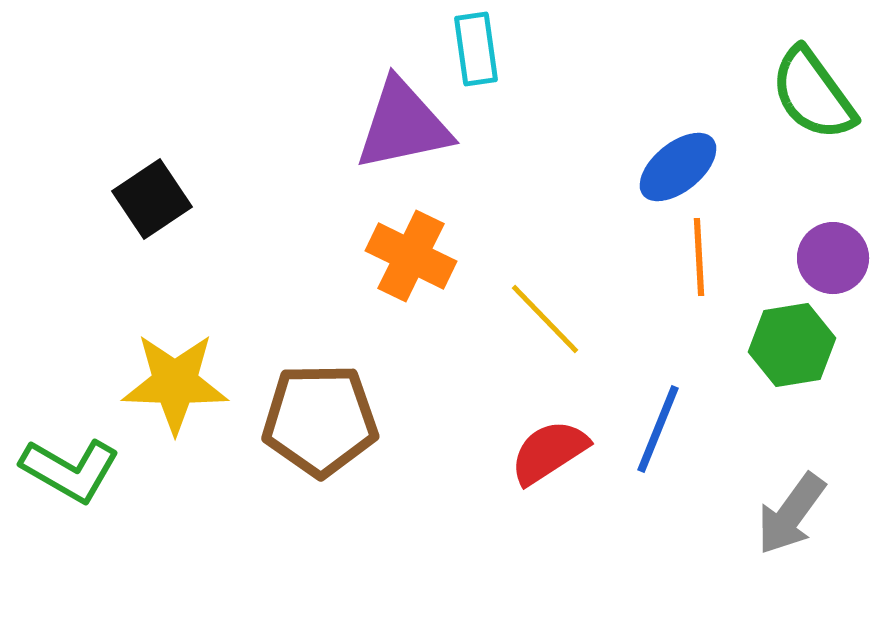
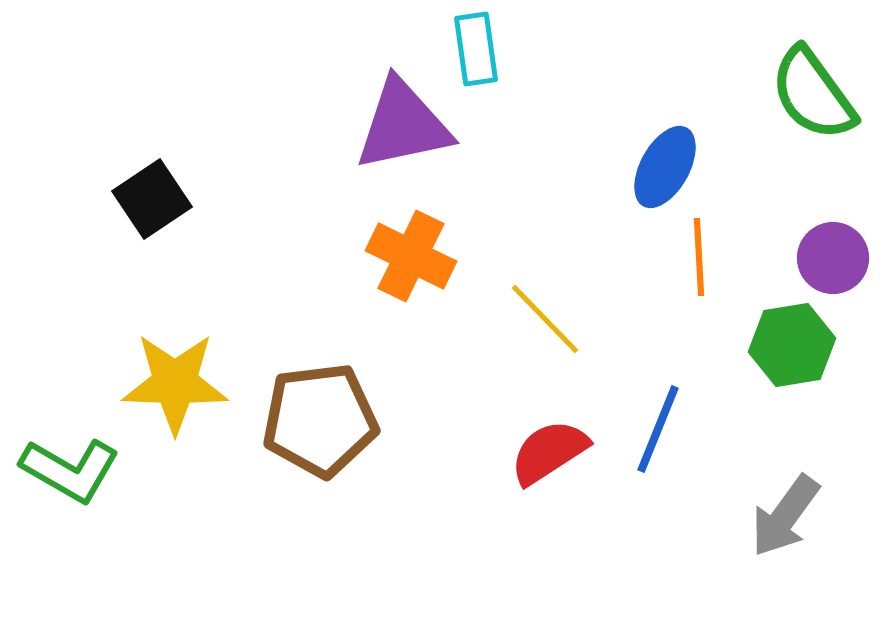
blue ellipse: moved 13 px left; rotated 22 degrees counterclockwise
brown pentagon: rotated 6 degrees counterclockwise
gray arrow: moved 6 px left, 2 px down
